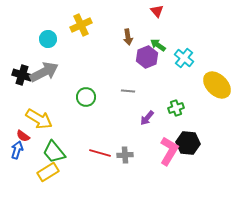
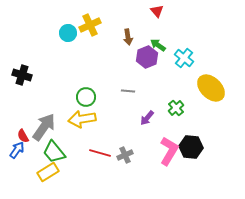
yellow cross: moved 9 px right
cyan circle: moved 20 px right, 6 px up
gray arrow: moved 55 px down; rotated 28 degrees counterclockwise
yellow ellipse: moved 6 px left, 3 px down
green cross: rotated 21 degrees counterclockwise
yellow arrow: moved 43 px right; rotated 140 degrees clockwise
red semicircle: rotated 24 degrees clockwise
black hexagon: moved 3 px right, 4 px down
blue arrow: rotated 18 degrees clockwise
gray cross: rotated 21 degrees counterclockwise
